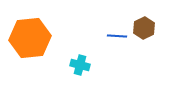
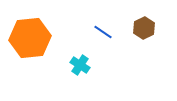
blue line: moved 14 px left, 4 px up; rotated 30 degrees clockwise
cyan cross: rotated 18 degrees clockwise
